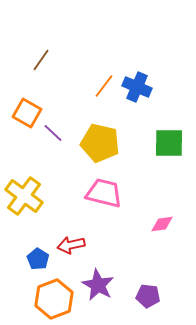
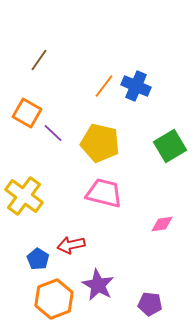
brown line: moved 2 px left
blue cross: moved 1 px left, 1 px up
green square: moved 1 px right, 3 px down; rotated 32 degrees counterclockwise
purple pentagon: moved 2 px right, 8 px down
